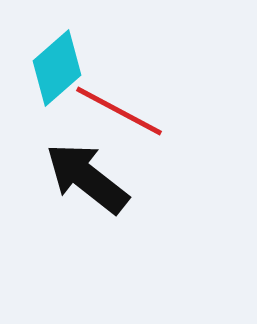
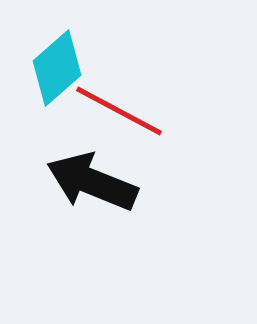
black arrow: moved 5 px right, 4 px down; rotated 16 degrees counterclockwise
